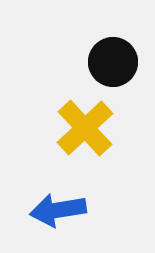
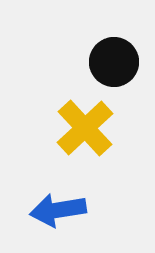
black circle: moved 1 px right
